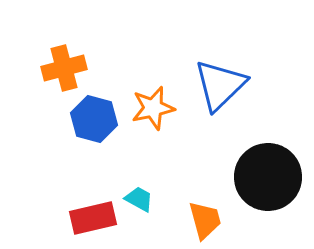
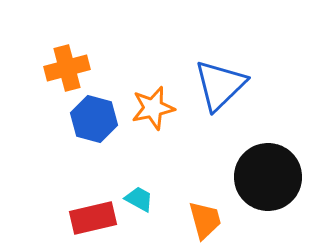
orange cross: moved 3 px right
